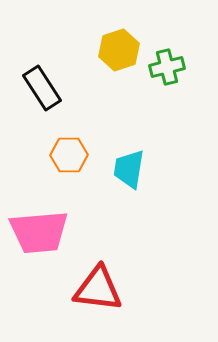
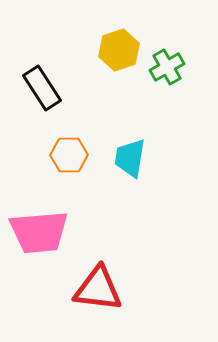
green cross: rotated 16 degrees counterclockwise
cyan trapezoid: moved 1 px right, 11 px up
